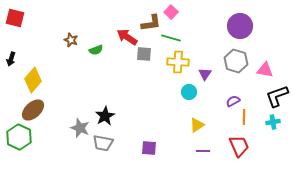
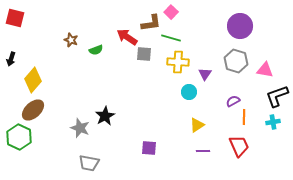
gray trapezoid: moved 14 px left, 20 px down
